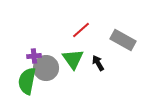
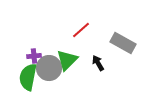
gray rectangle: moved 3 px down
green triangle: moved 6 px left, 1 px down; rotated 20 degrees clockwise
gray circle: moved 3 px right
green semicircle: moved 1 px right, 4 px up
